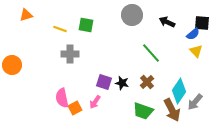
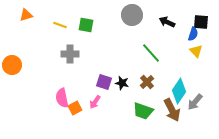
black square: moved 1 px left, 1 px up
yellow line: moved 4 px up
blue semicircle: rotated 32 degrees counterclockwise
